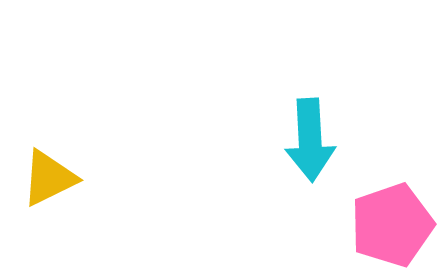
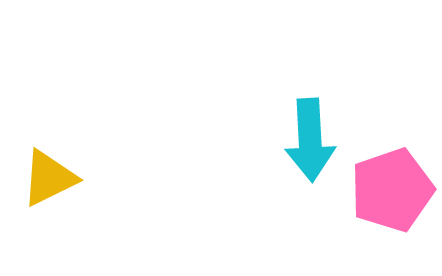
pink pentagon: moved 35 px up
